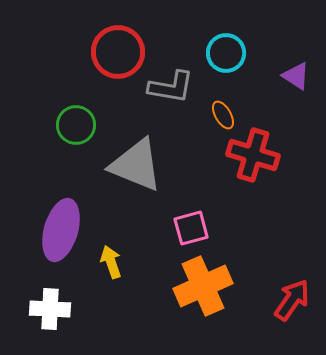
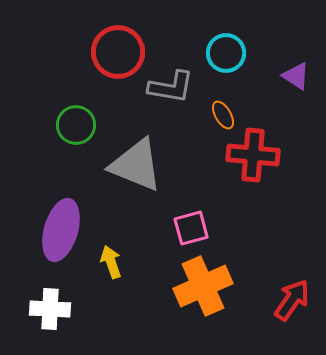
red cross: rotated 12 degrees counterclockwise
